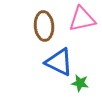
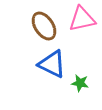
brown ellipse: rotated 28 degrees counterclockwise
blue triangle: moved 7 px left, 2 px down
